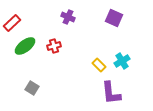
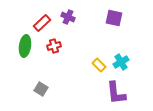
purple square: rotated 12 degrees counterclockwise
red rectangle: moved 30 px right
green ellipse: rotated 45 degrees counterclockwise
cyan cross: moved 1 px left, 1 px down
gray square: moved 9 px right, 1 px down
purple L-shape: moved 5 px right
